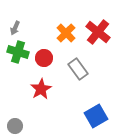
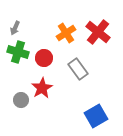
orange cross: rotated 12 degrees clockwise
red star: moved 1 px right, 1 px up
gray circle: moved 6 px right, 26 px up
